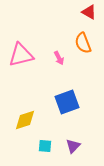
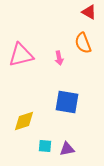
pink arrow: rotated 16 degrees clockwise
blue square: rotated 30 degrees clockwise
yellow diamond: moved 1 px left, 1 px down
purple triangle: moved 6 px left, 3 px down; rotated 35 degrees clockwise
